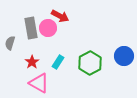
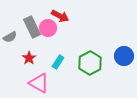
gray rectangle: moved 1 px right, 1 px up; rotated 15 degrees counterclockwise
gray semicircle: moved 6 px up; rotated 136 degrees counterclockwise
red star: moved 3 px left, 4 px up
